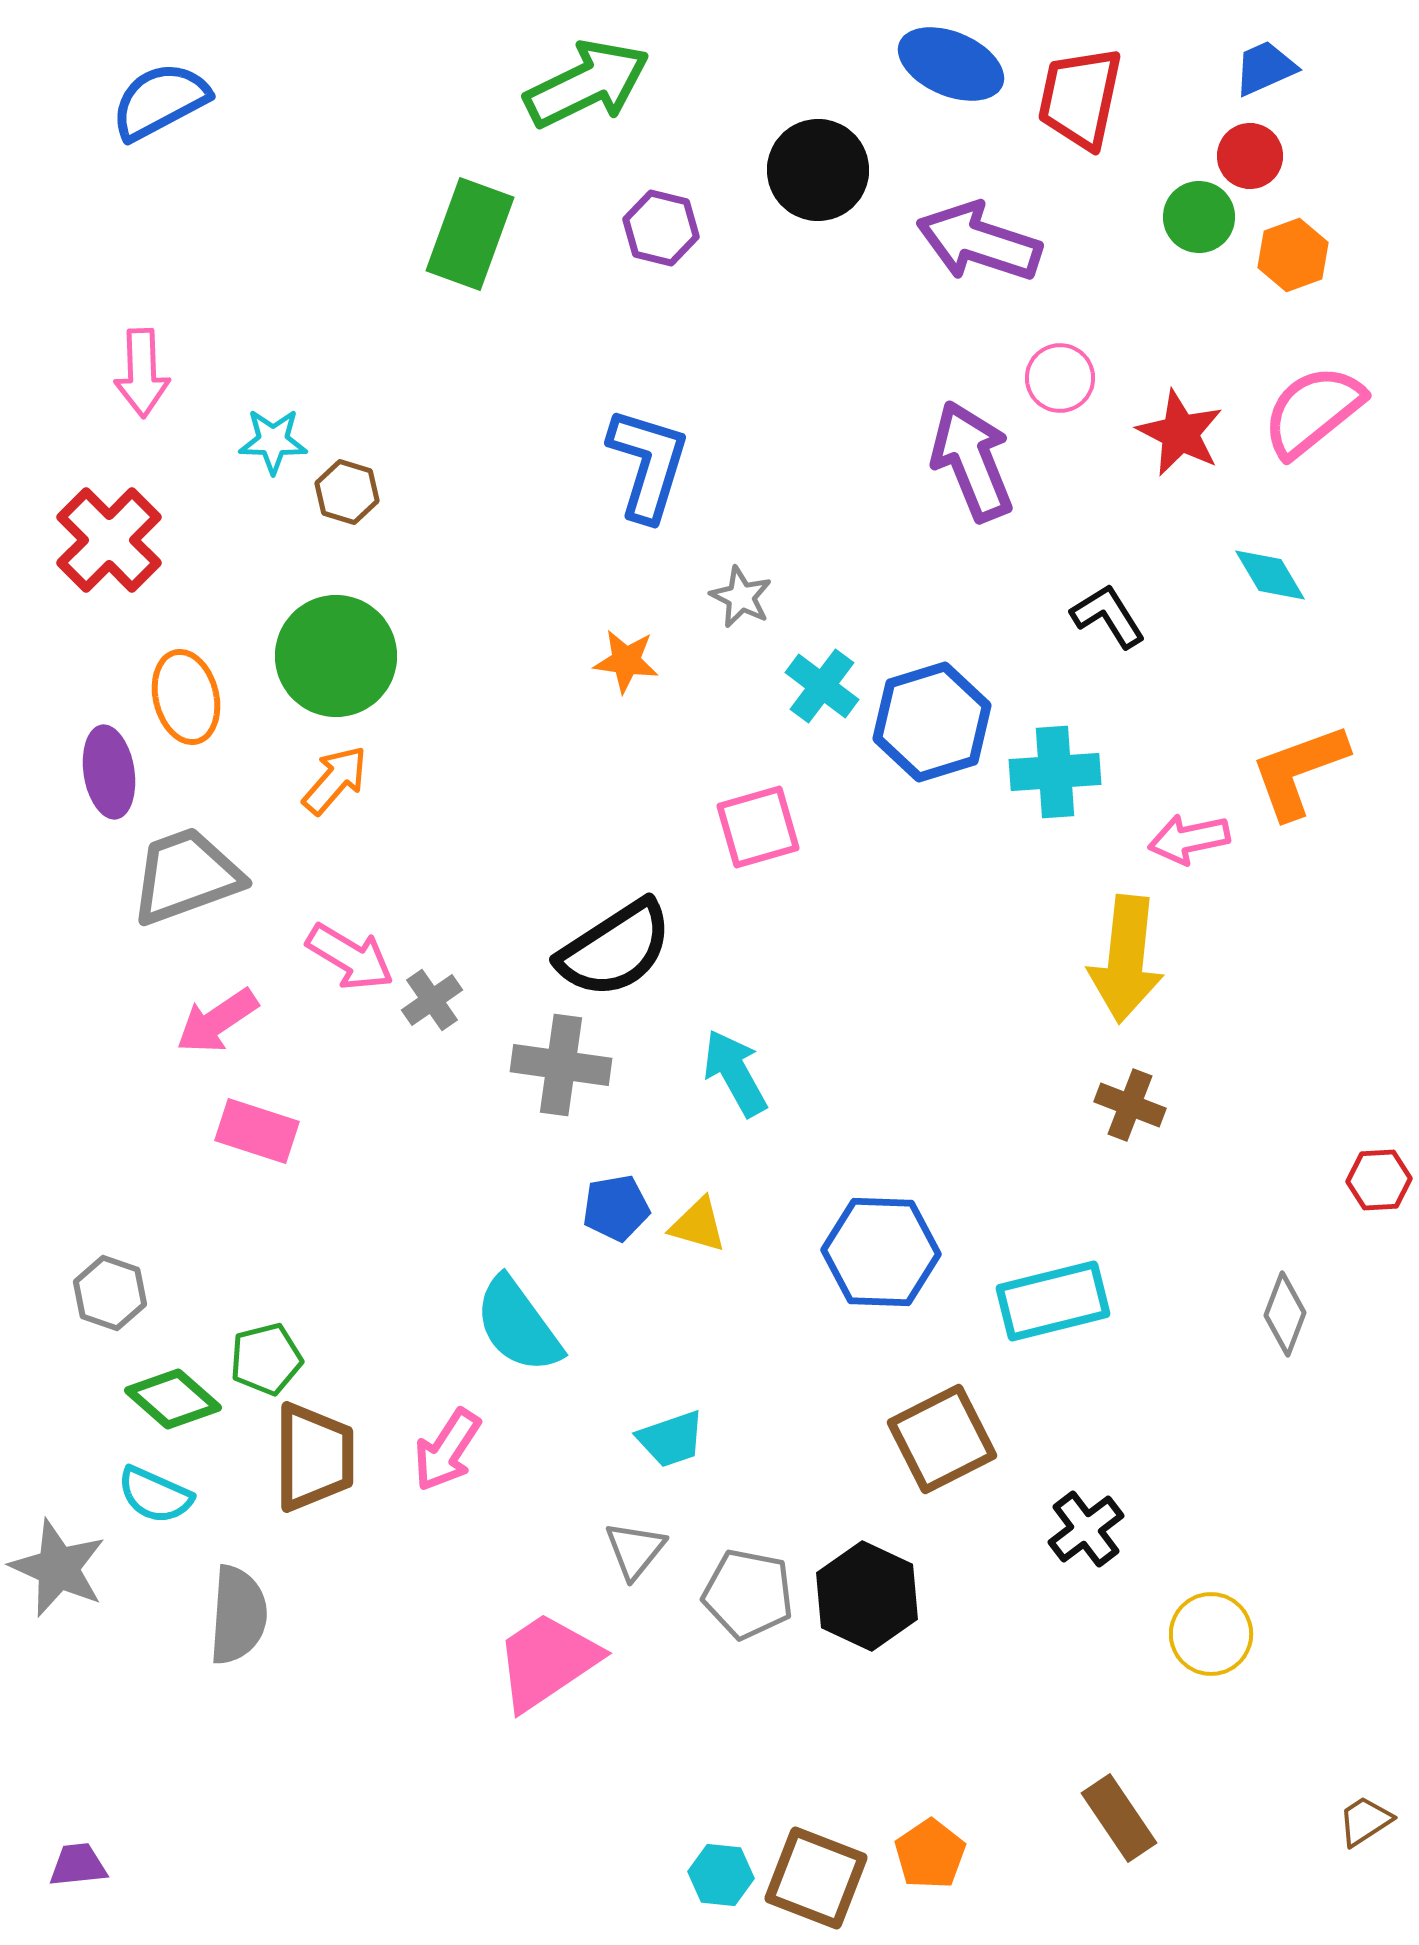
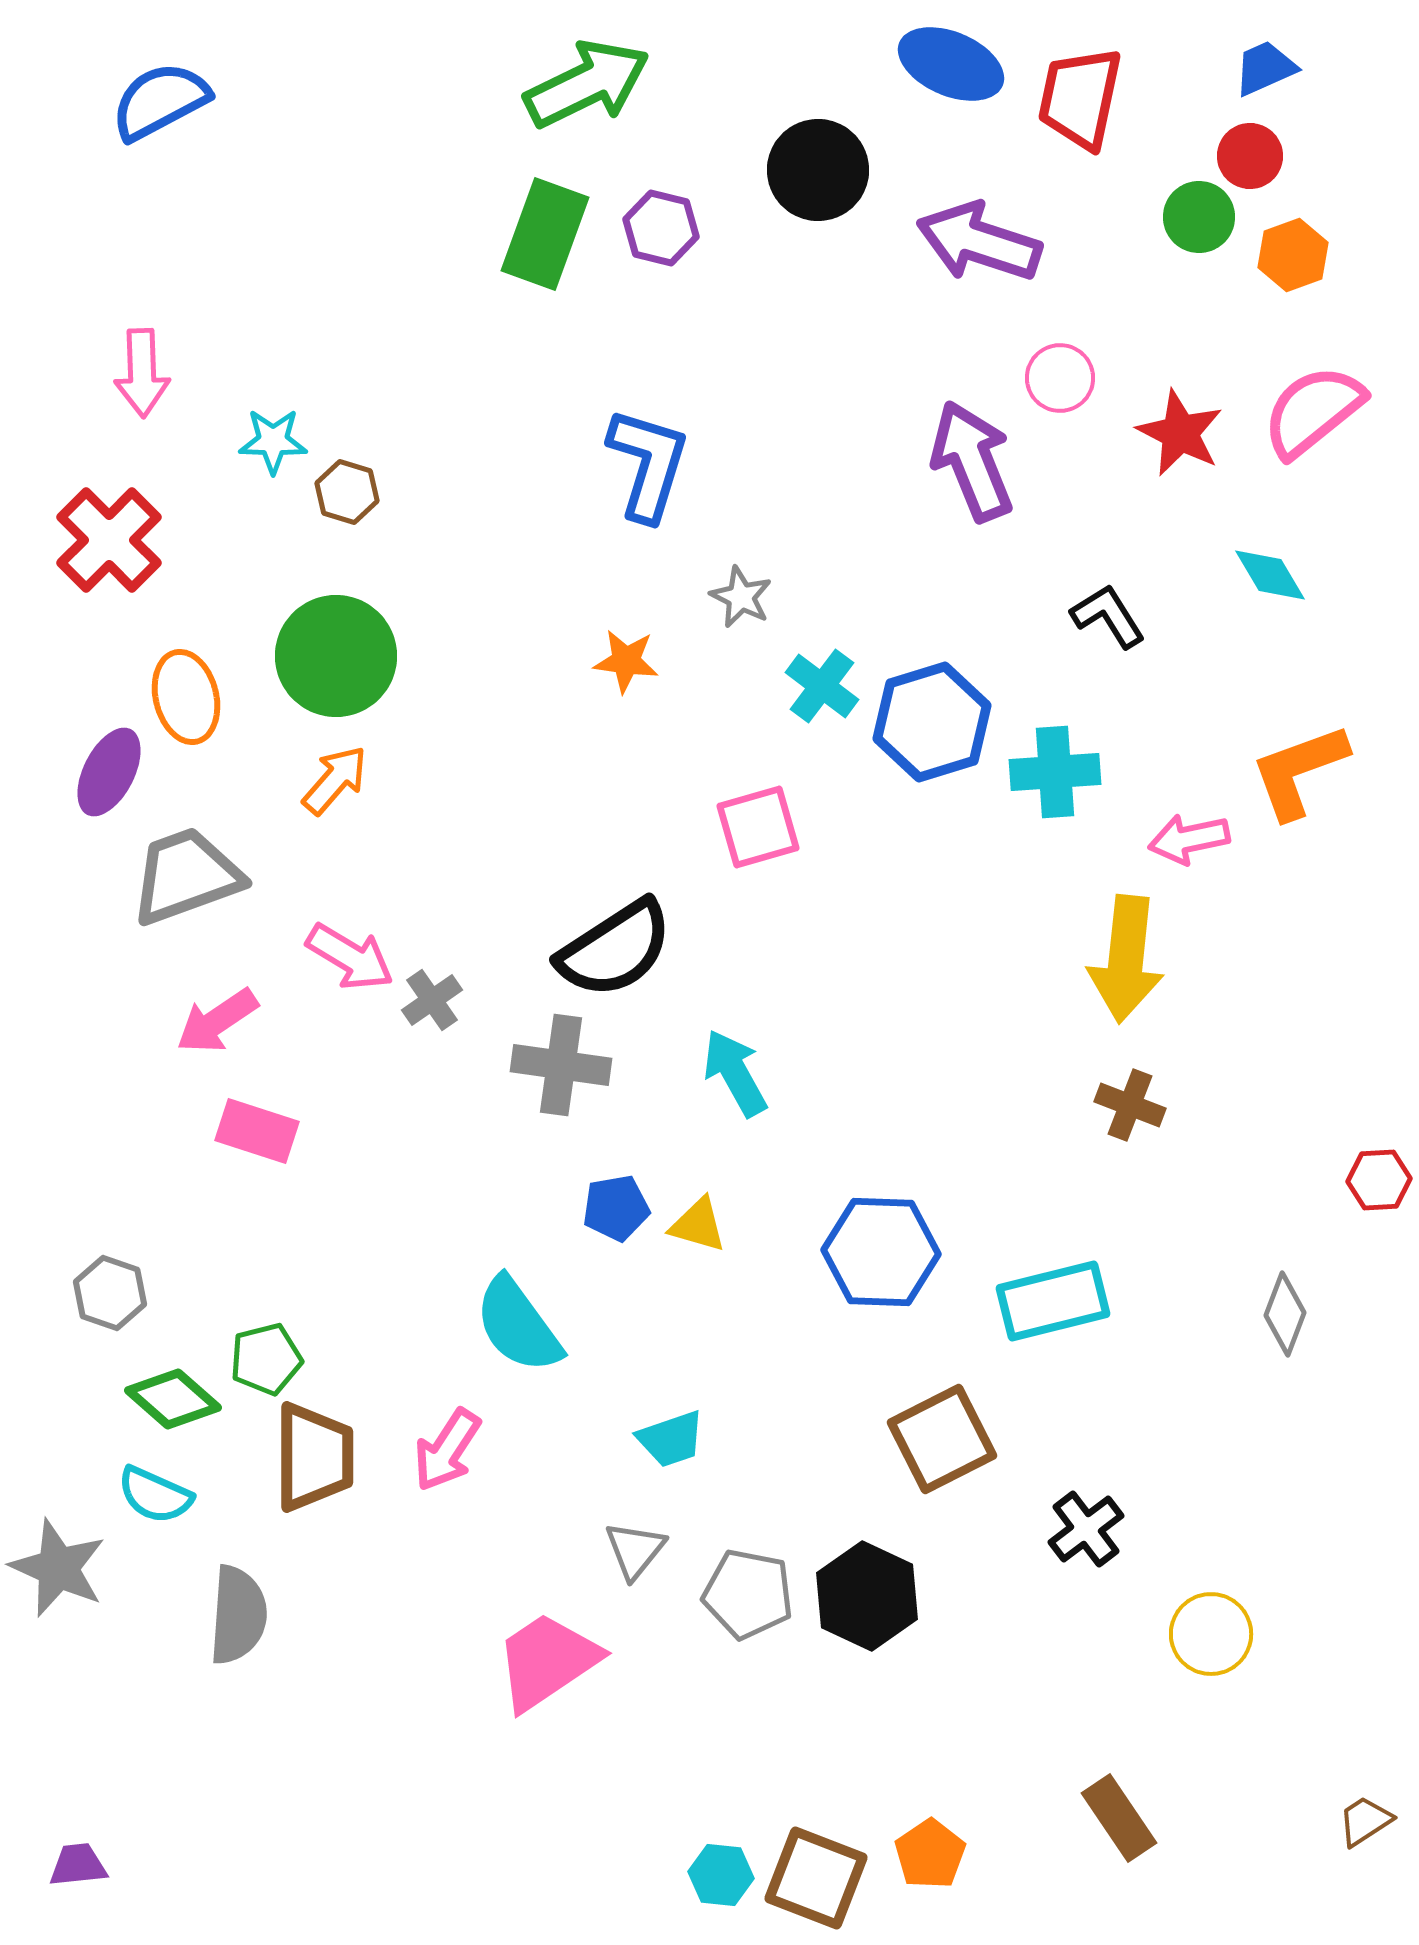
green rectangle at (470, 234): moved 75 px right
purple ellipse at (109, 772): rotated 36 degrees clockwise
